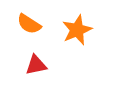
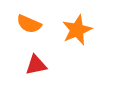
orange semicircle: rotated 10 degrees counterclockwise
